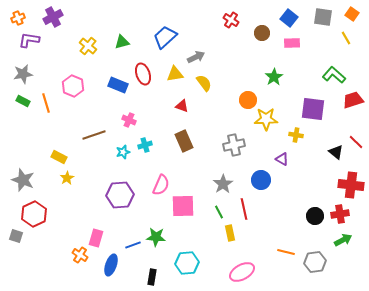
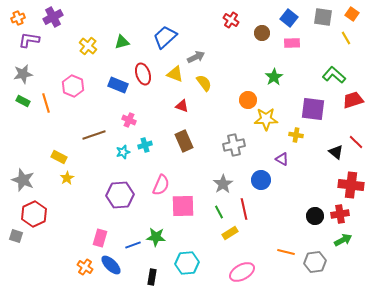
yellow triangle at (175, 74): rotated 30 degrees clockwise
yellow rectangle at (230, 233): rotated 70 degrees clockwise
pink rectangle at (96, 238): moved 4 px right
orange cross at (80, 255): moved 5 px right, 12 px down
blue ellipse at (111, 265): rotated 65 degrees counterclockwise
